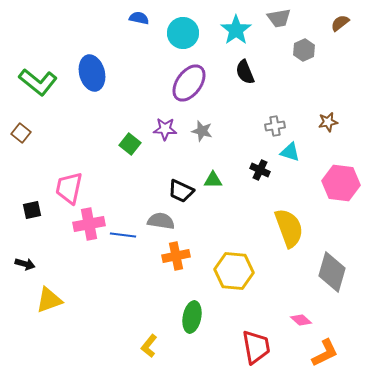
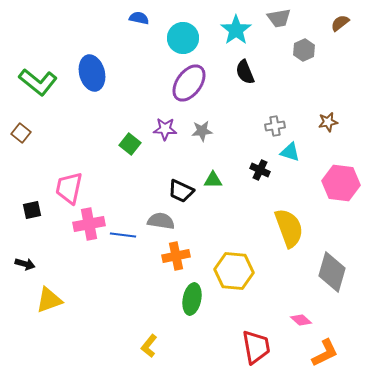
cyan circle: moved 5 px down
gray star: rotated 20 degrees counterclockwise
green ellipse: moved 18 px up
